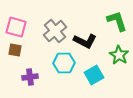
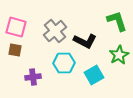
green star: rotated 12 degrees clockwise
purple cross: moved 3 px right
